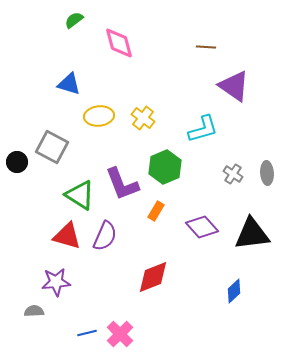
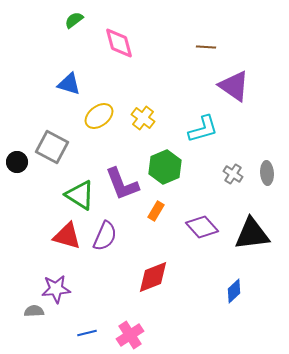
yellow ellipse: rotated 32 degrees counterclockwise
purple star: moved 7 px down
pink cross: moved 10 px right, 1 px down; rotated 12 degrees clockwise
